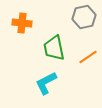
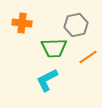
gray hexagon: moved 8 px left, 8 px down
green trapezoid: rotated 80 degrees counterclockwise
cyan L-shape: moved 1 px right, 3 px up
